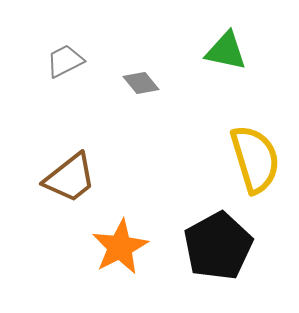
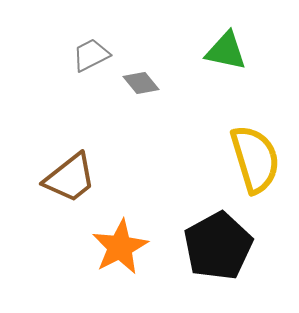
gray trapezoid: moved 26 px right, 6 px up
